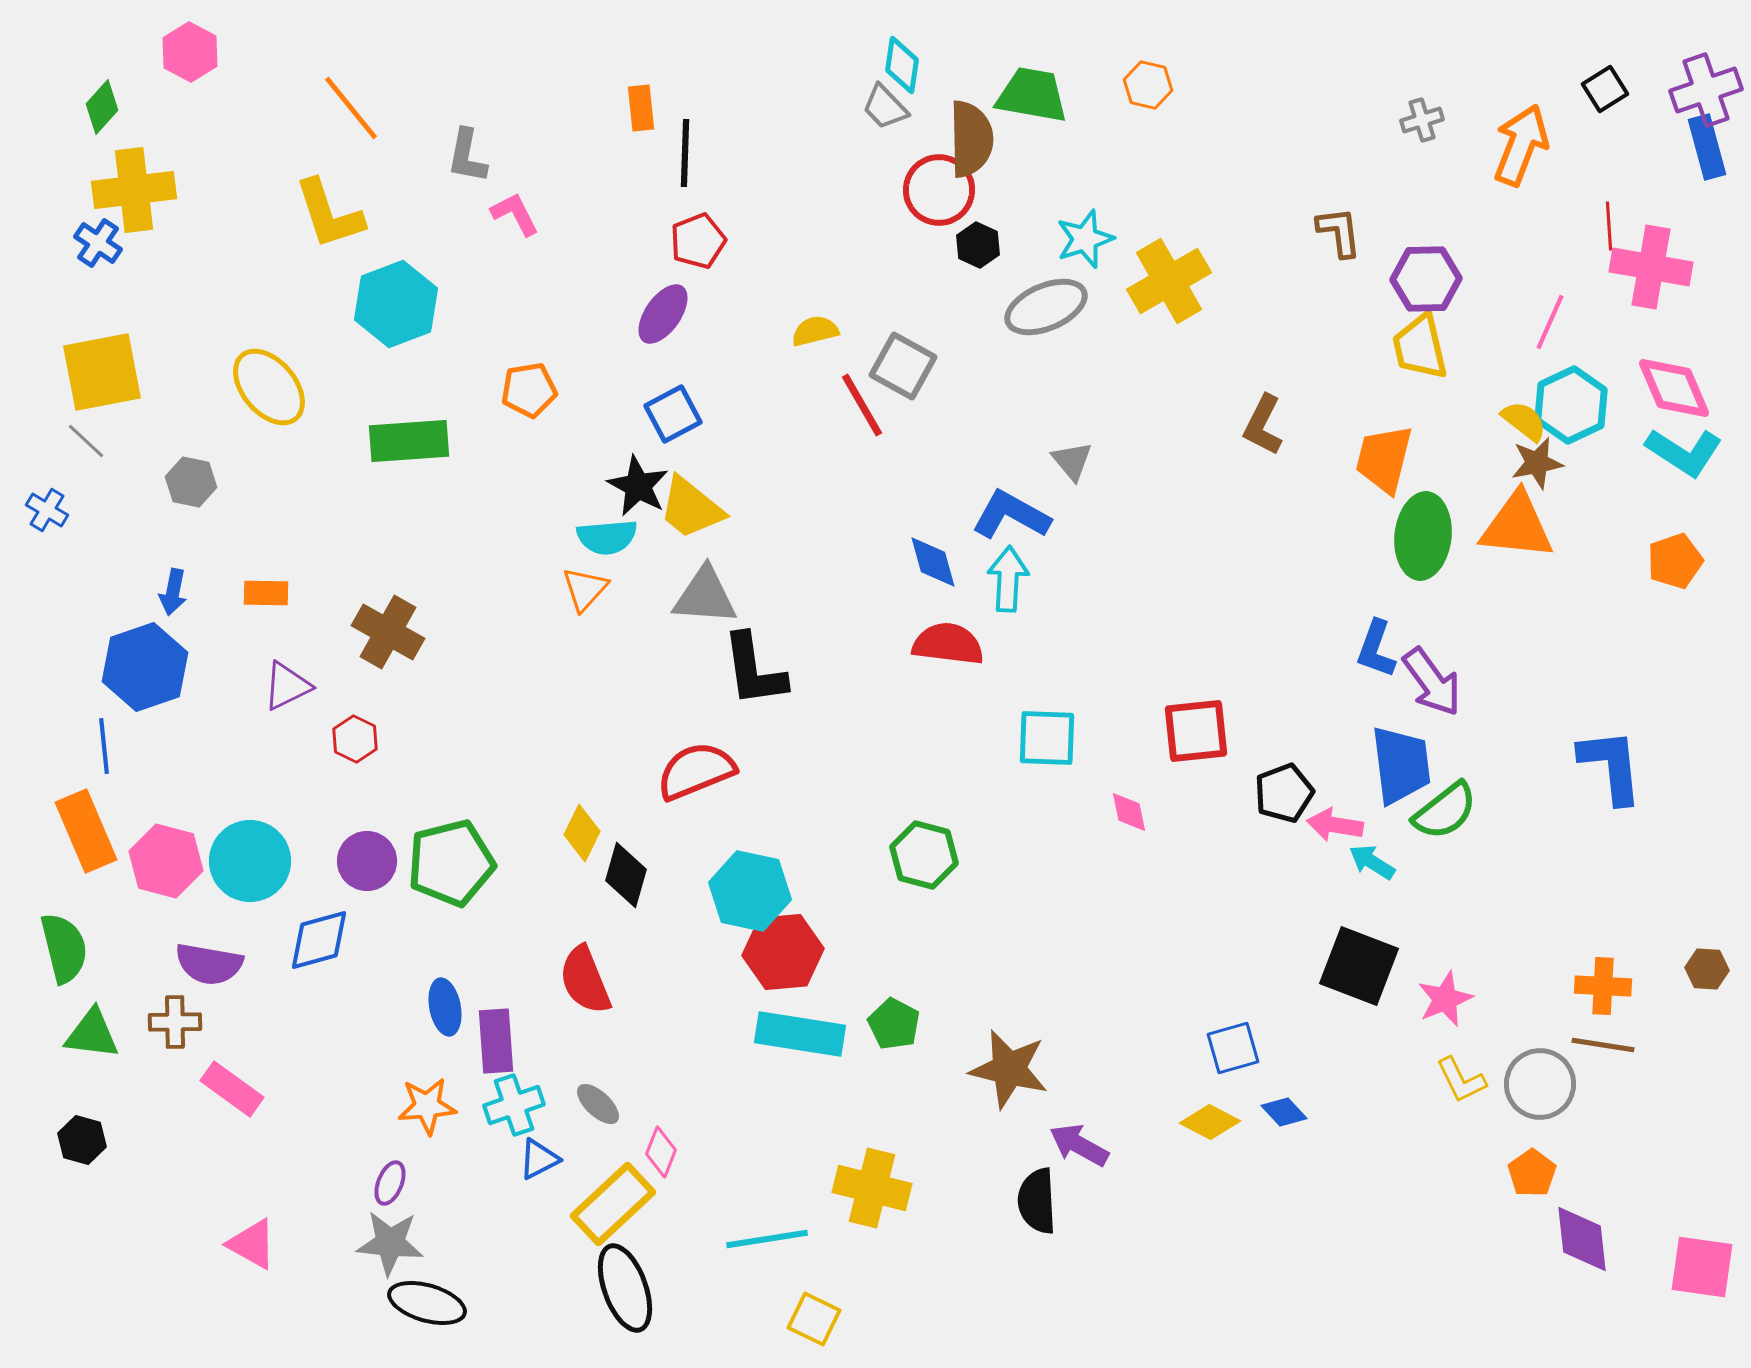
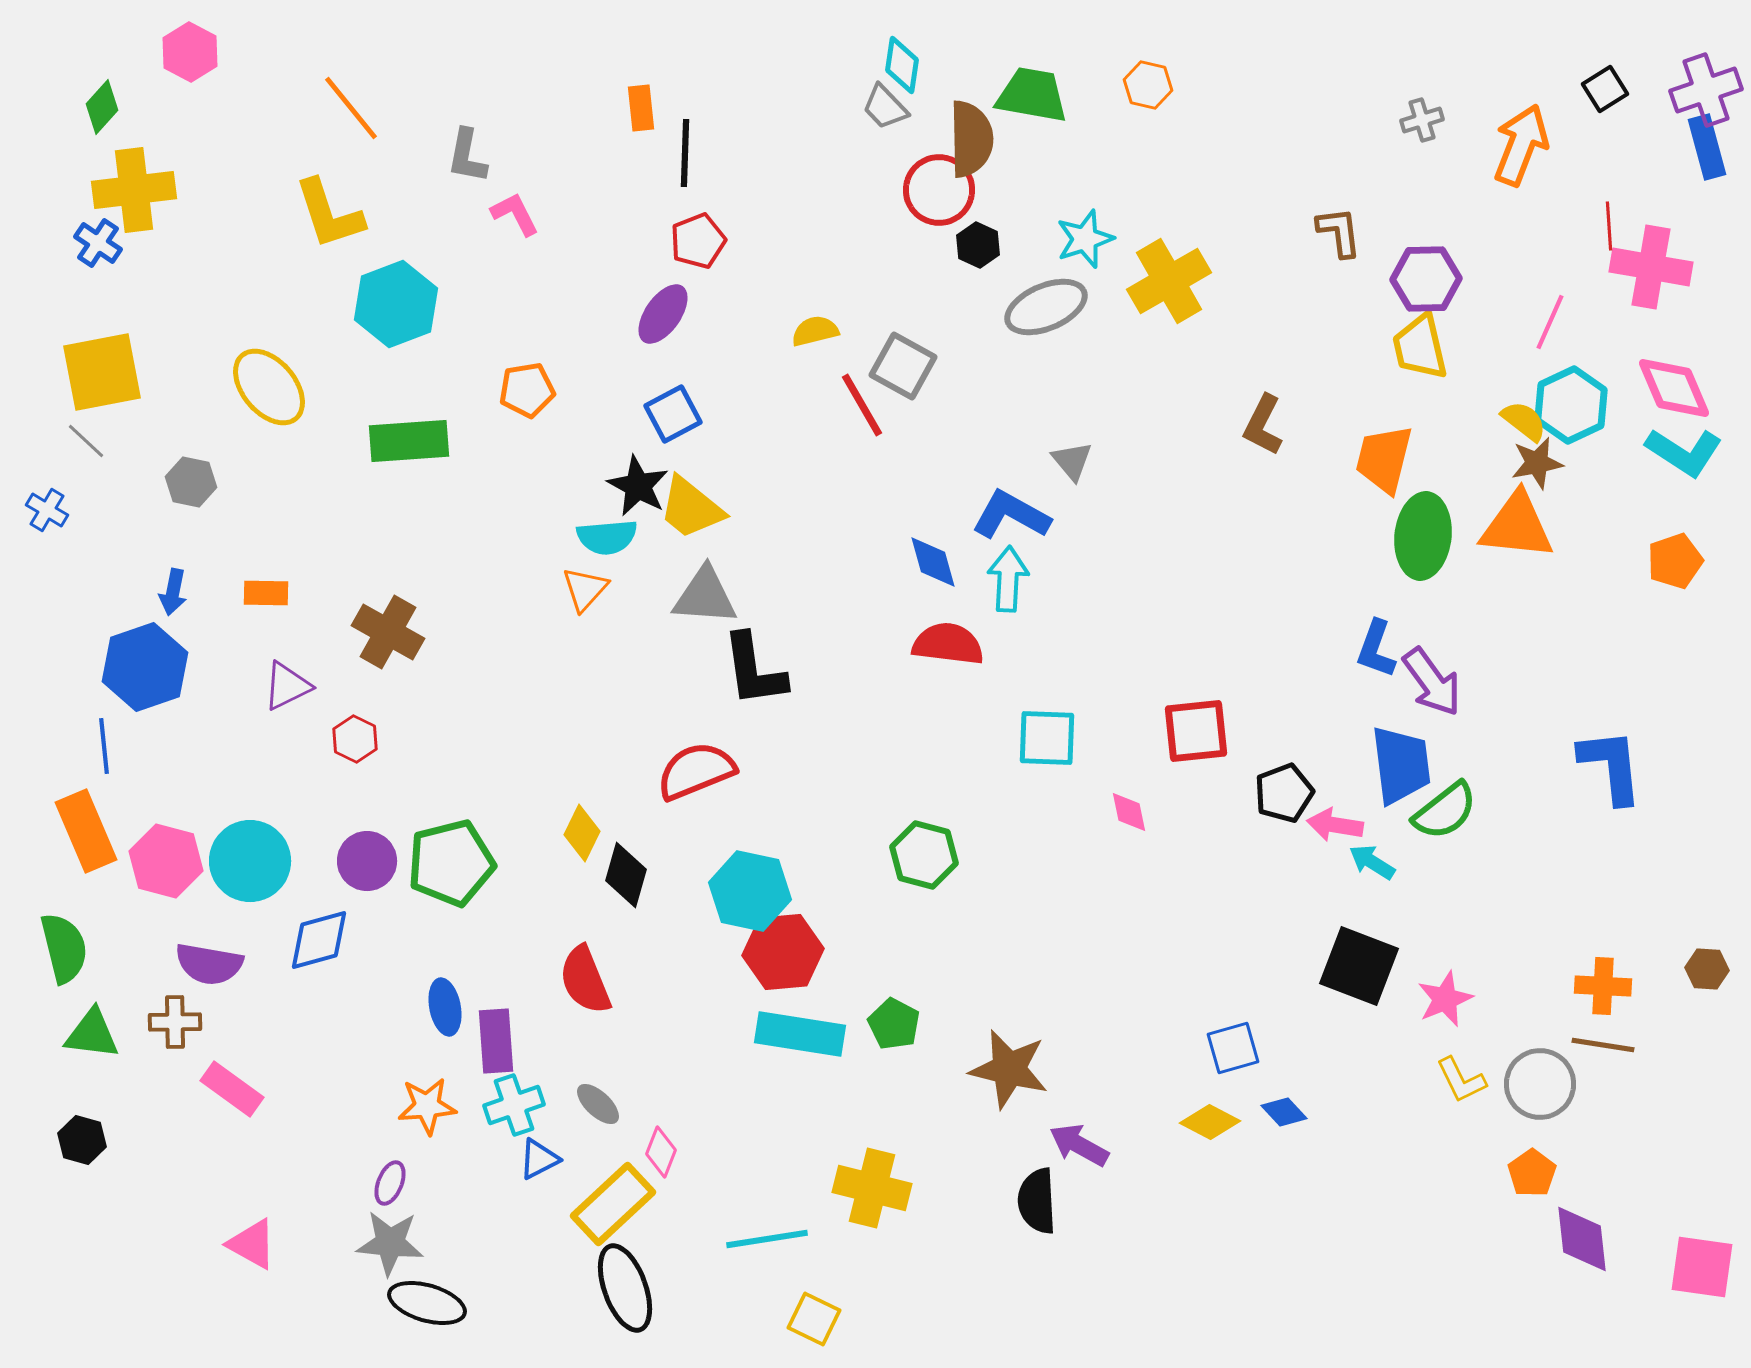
orange pentagon at (529, 390): moved 2 px left
